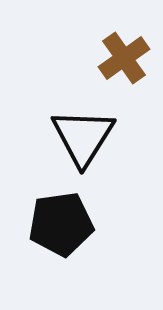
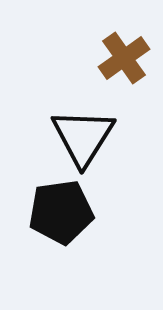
black pentagon: moved 12 px up
